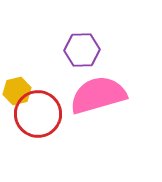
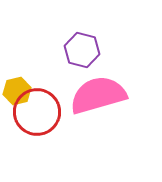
purple hexagon: rotated 16 degrees clockwise
red circle: moved 1 px left, 2 px up
